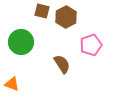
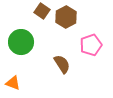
brown square: rotated 21 degrees clockwise
orange triangle: moved 1 px right, 1 px up
